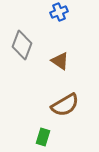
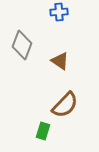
blue cross: rotated 18 degrees clockwise
brown semicircle: rotated 16 degrees counterclockwise
green rectangle: moved 6 px up
